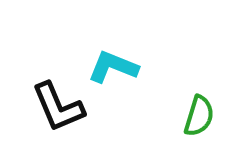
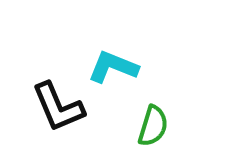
green semicircle: moved 46 px left, 10 px down
